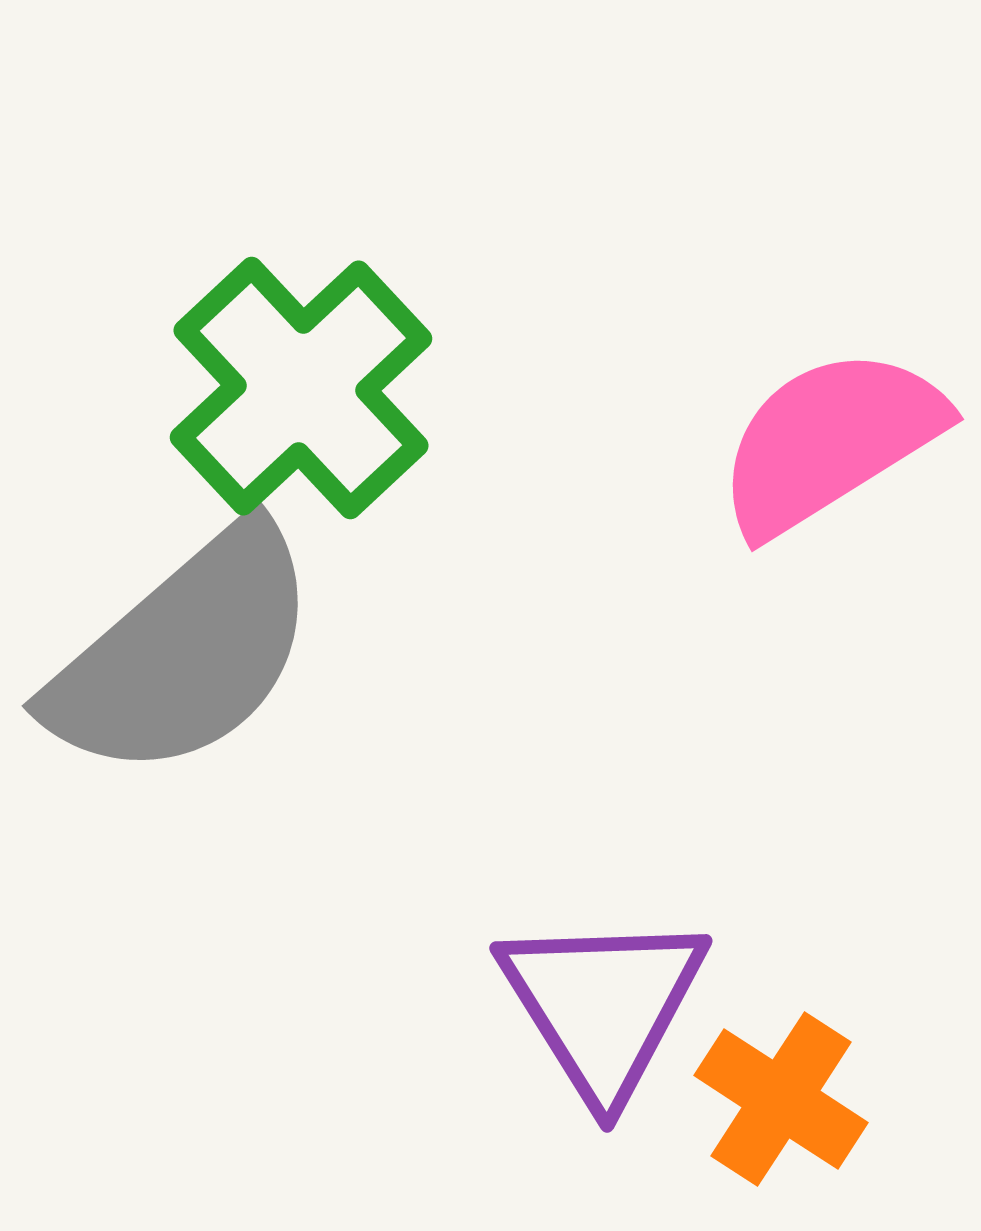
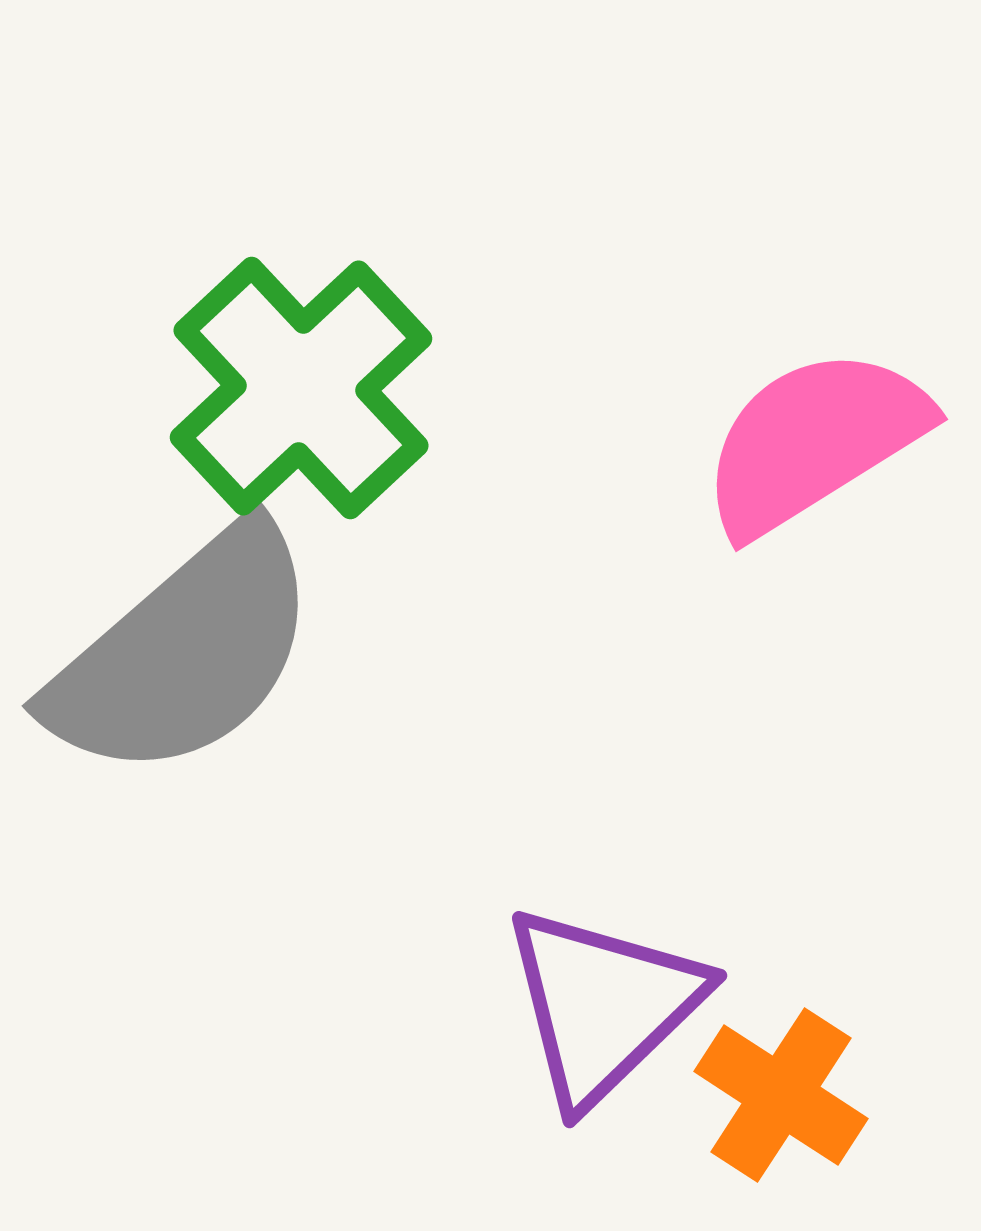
pink semicircle: moved 16 px left
purple triangle: rotated 18 degrees clockwise
orange cross: moved 4 px up
